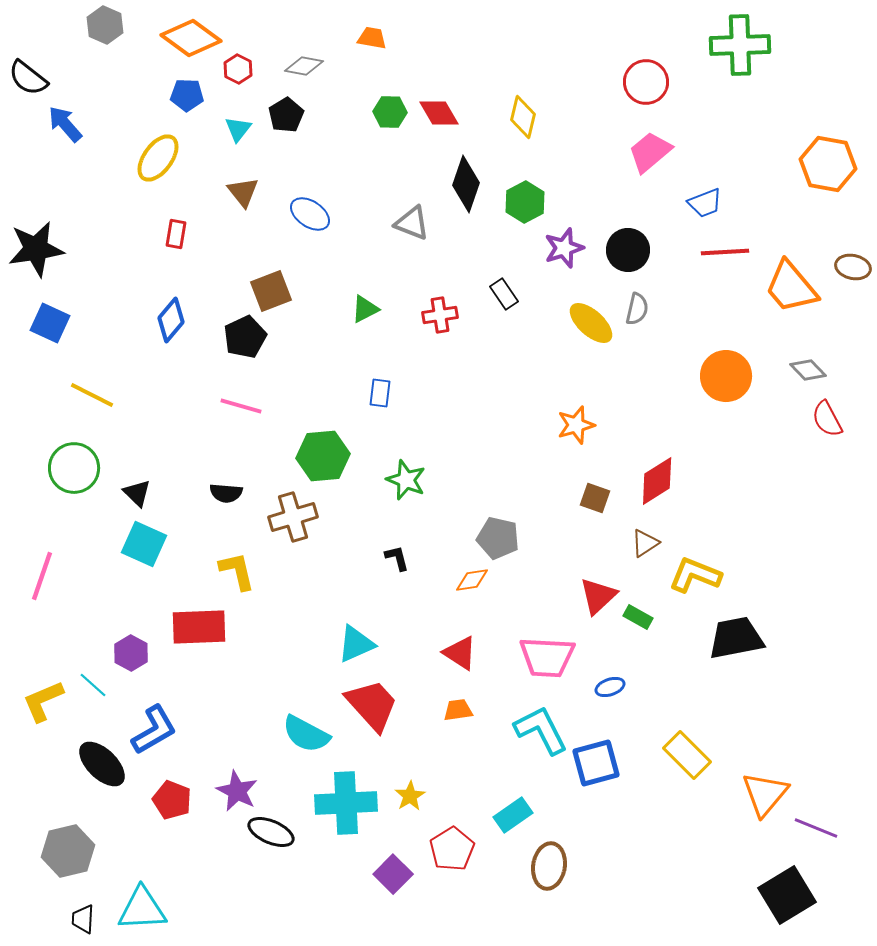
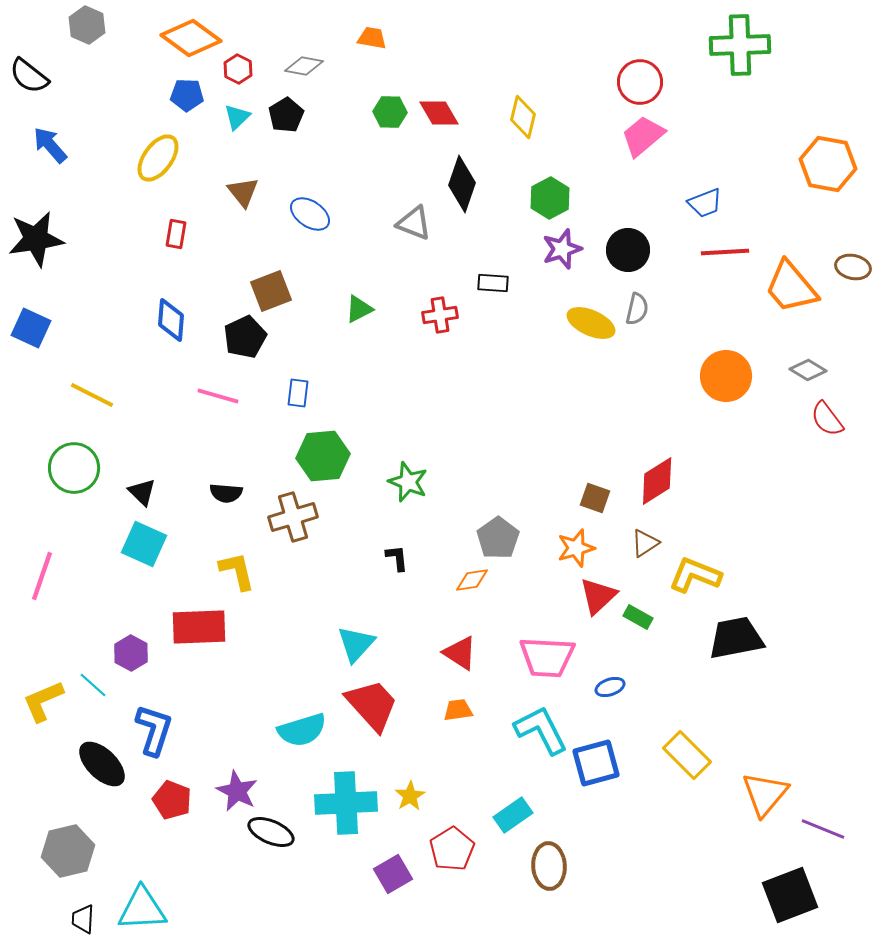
gray hexagon at (105, 25): moved 18 px left
black semicircle at (28, 78): moved 1 px right, 2 px up
red circle at (646, 82): moved 6 px left
blue arrow at (65, 124): moved 15 px left, 21 px down
cyan triangle at (238, 129): moved 1 px left, 12 px up; rotated 8 degrees clockwise
pink trapezoid at (650, 152): moved 7 px left, 16 px up
black diamond at (466, 184): moved 4 px left
green hexagon at (525, 202): moved 25 px right, 4 px up
gray triangle at (412, 223): moved 2 px right
purple star at (564, 248): moved 2 px left, 1 px down
black star at (36, 249): moved 10 px up
black rectangle at (504, 294): moved 11 px left, 11 px up; rotated 52 degrees counterclockwise
green triangle at (365, 309): moved 6 px left
blue diamond at (171, 320): rotated 36 degrees counterclockwise
blue square at (50, 323): moved 19 px left, 5 px down
yellow ellipse at (591, 323): rotated 18 degrees counterclockwise
gray diamond at (808, 370): rotated 15 degrees counterclockwise
blue rectangle at (380, 393): moved 82 px left
pink line at (241, 406): moved 23 px left, 10 px up
red semicircle at (827, 419): rotated 9 degrees counterclockwise
orange star at (576, 425): moved 123 px down
green star at (406, 480): moved 2 px right, 2 px down
black triangle at (137, 493): moved 5 px right, 1 px up
gray pentagon at (498, 538): rotated 24 degrees clockwise
black L-shape at (397, 558): rotated 8 degrees clockwise
cyan triangle at (356, 644): rotated 24 degrees counterclockwise
blue L-shape at (154, 730): rotated 42 degrees counterclockwise
cyan semicircle at (306, 734): moved 4 px left, 4 px up; rotated 45 degrees counterclockwise
purple line at (816, 828): moved 7 px right, 1 px down
brown ellipse at (549, 866): rotated 12 degrees counterclockwise
purple square at (393, 874): rotated 15 degrees clockwise
black square at (787, 895): moved 3 px right; rotated 10 degrees clockwise
